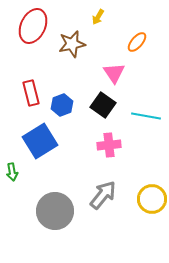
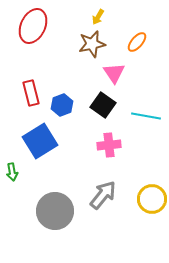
brown star: moved 20 px right
